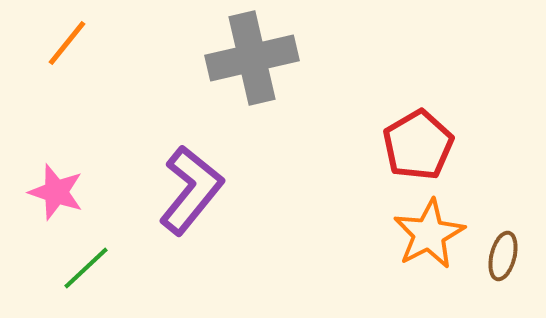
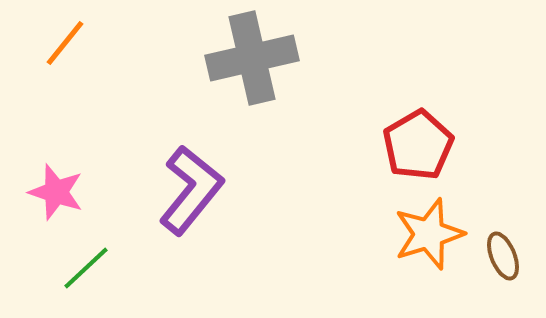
orange line: moved 2 px left
orange star: rotated 10 degrees clockwise
brown ellipse: rotated 36 degrees counterclockwise
